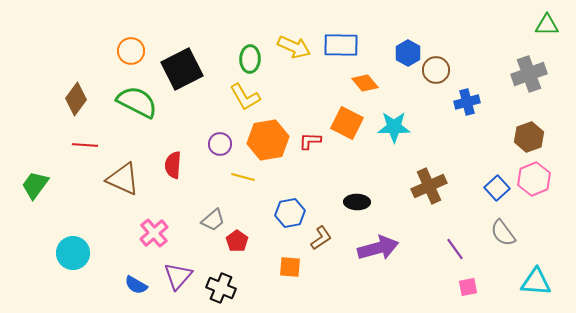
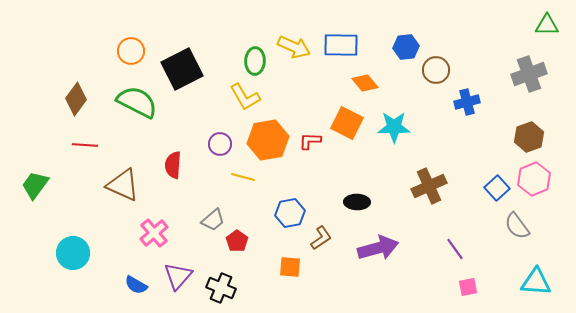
blue hexagon at (408, 53): moved 2 px left, 6 px up; rotated 25 degrees clockwise
green ellipse at (250, 59): moved 5 px right, 2 px down
brown triangle at (123, 179): moved 6 px down
gray semicircle at (503, 233): moved 14 px right, 7 px up
